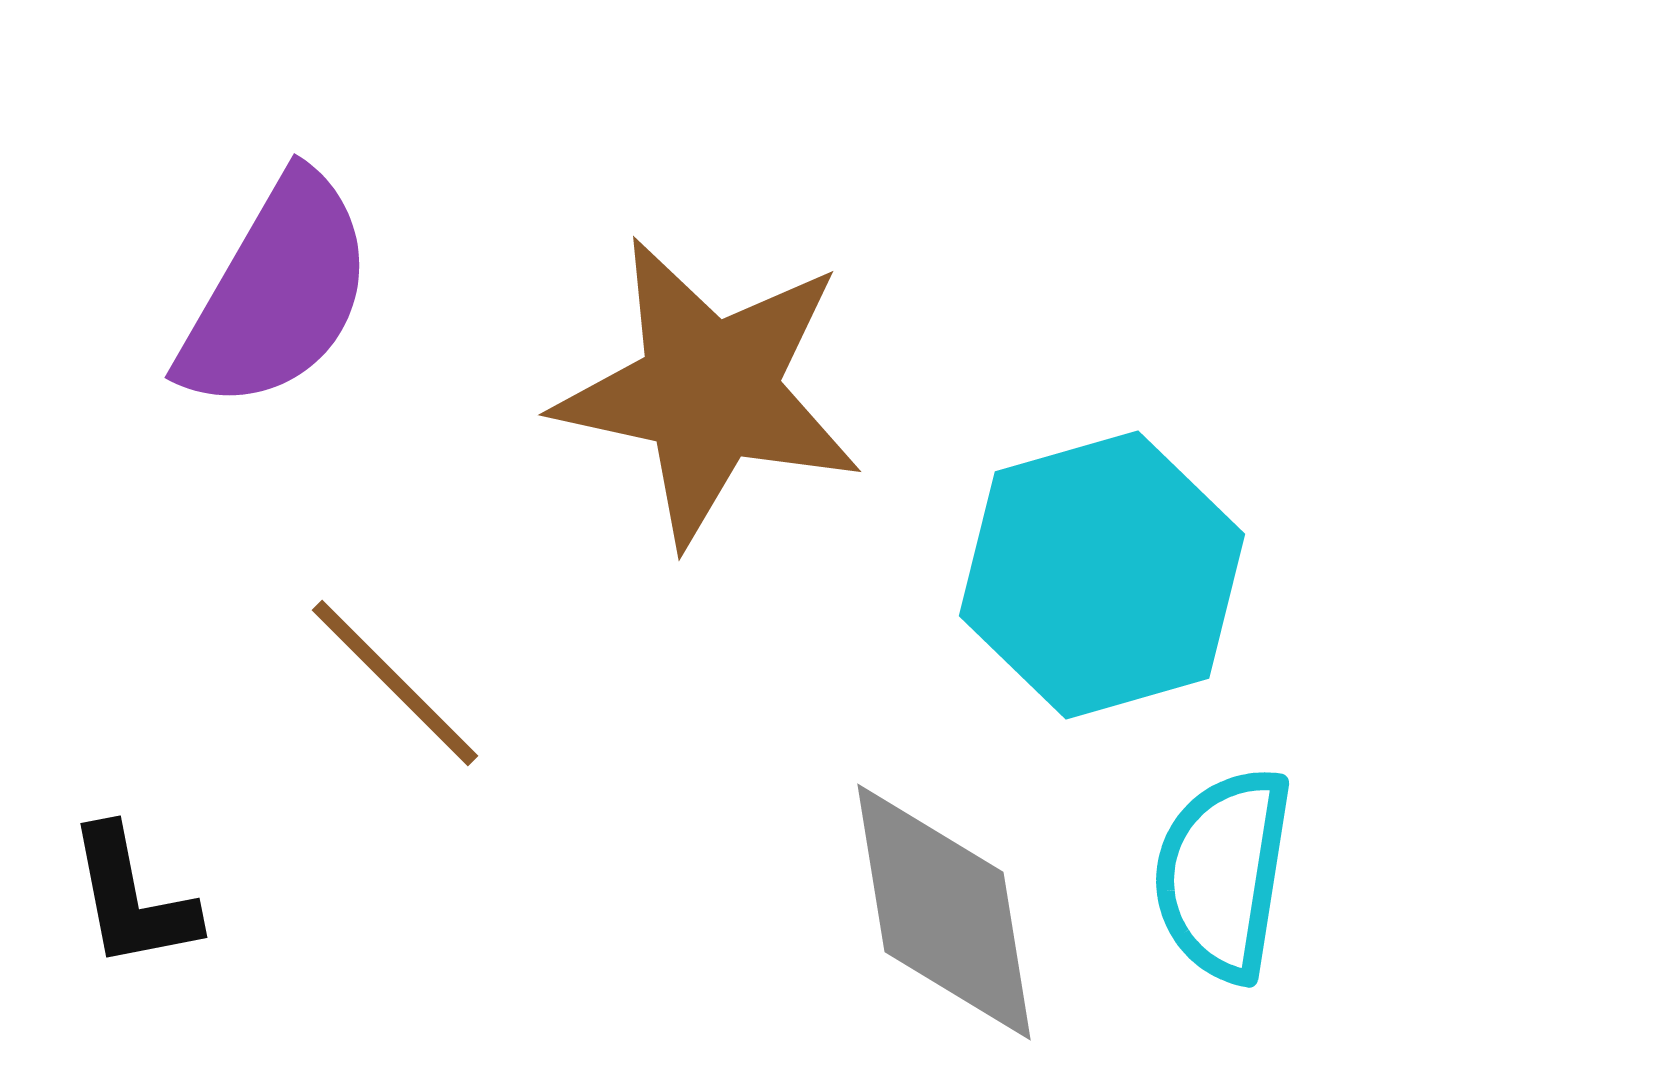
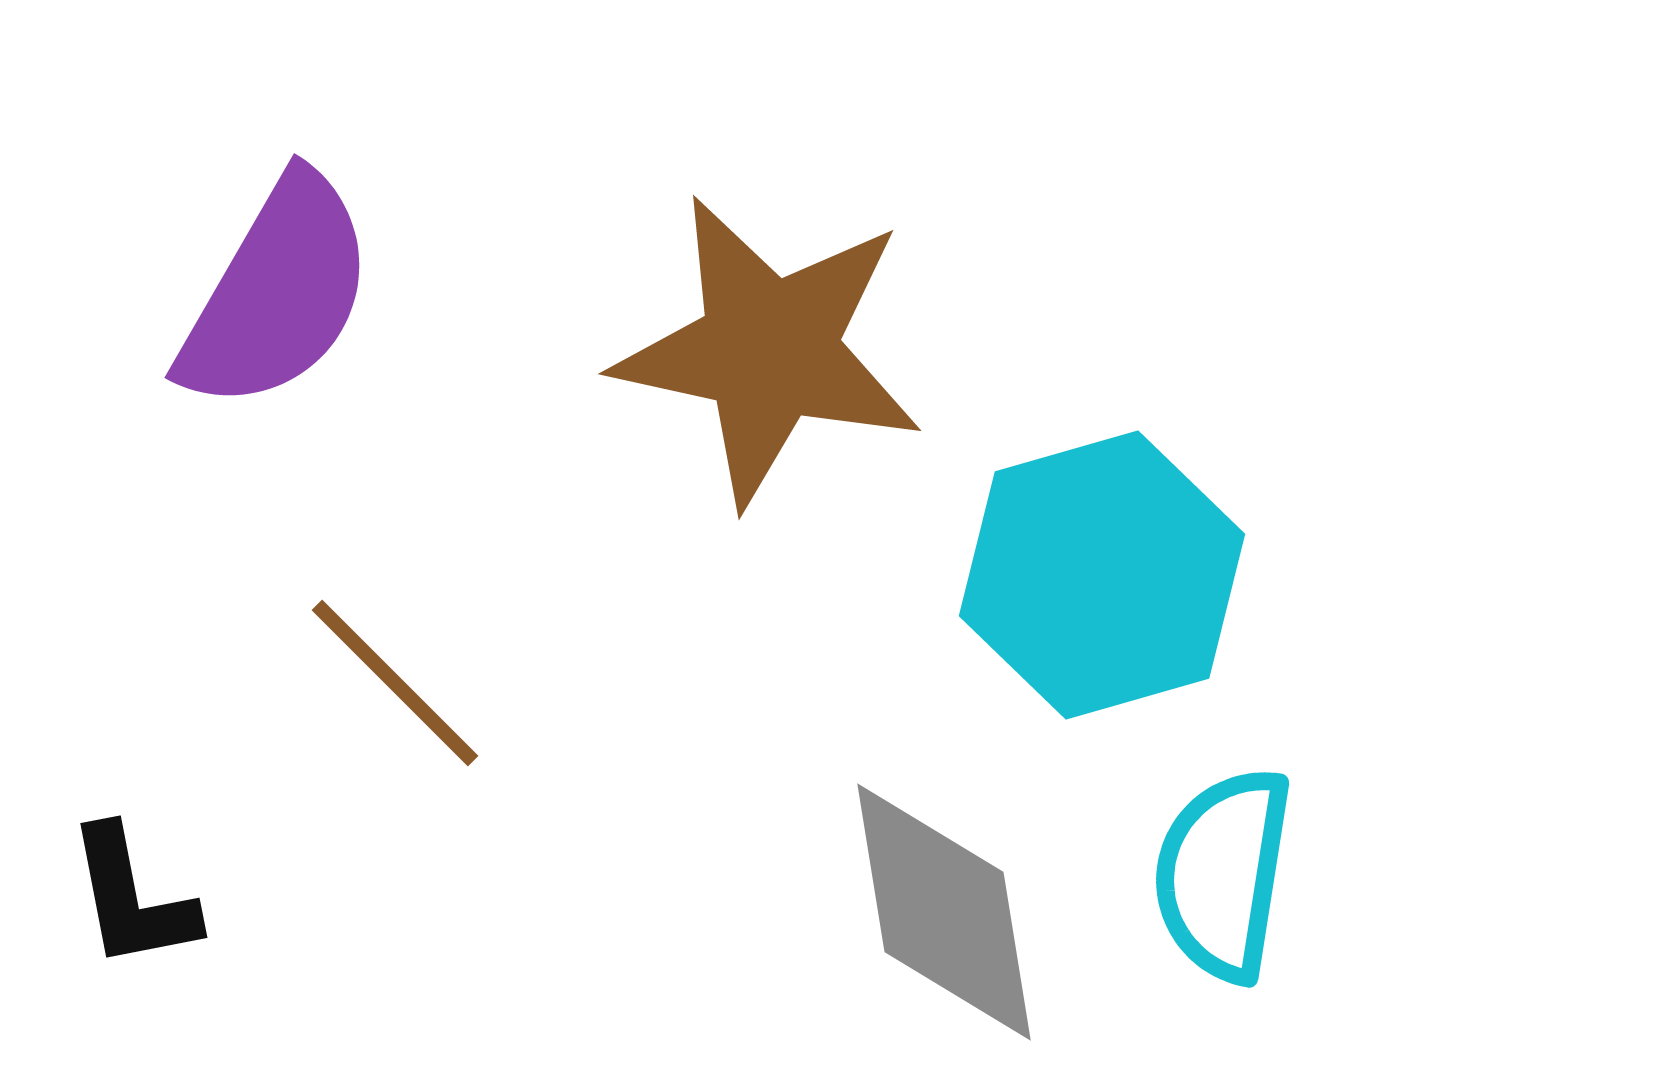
brown star: moved 60 px right, 41 px up
